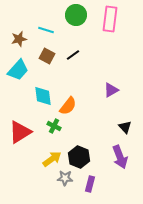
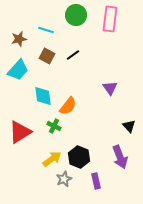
purple triangle: moved 1 px left, 2 px up; rotated 35 degrees counterclockwise
black triangle: moved 4 px right, 1 px up
gray star: moved 1 px left, 1 px down; rotated 28 degrees counterclockwise
purple rectangle: moved 6 px right, 3 px up; rotated 28 degrees counterclockwise
